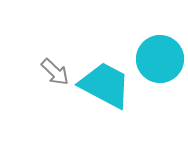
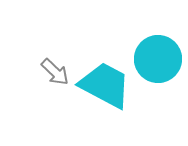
cyan circle: moved 2 px left
